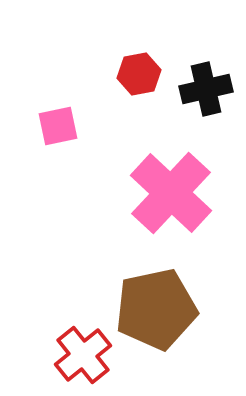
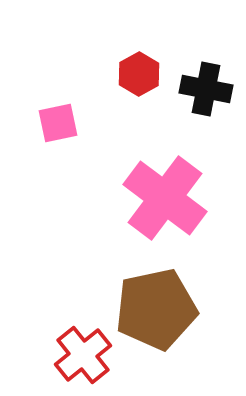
red hexagon: rotated 18 degrees counterclockwise
black cross: rotated 24 degrees clockwise
pink square: moved 3 px up
pink cross: moved 6 px left, 5 px down; rotated 6 degrees counterclockwise
